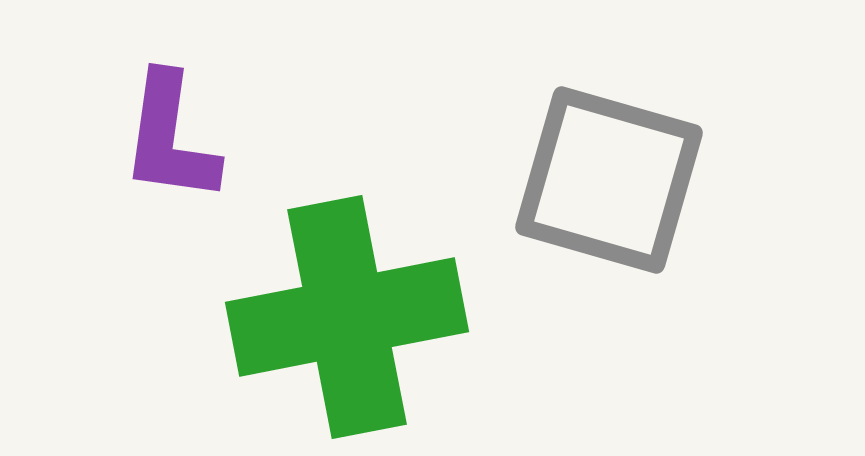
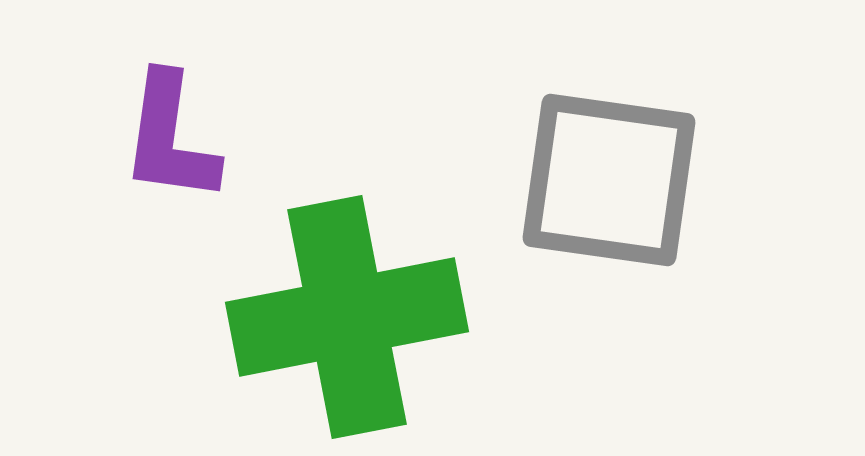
gray square: rotated 8 degrees counterclockwise
